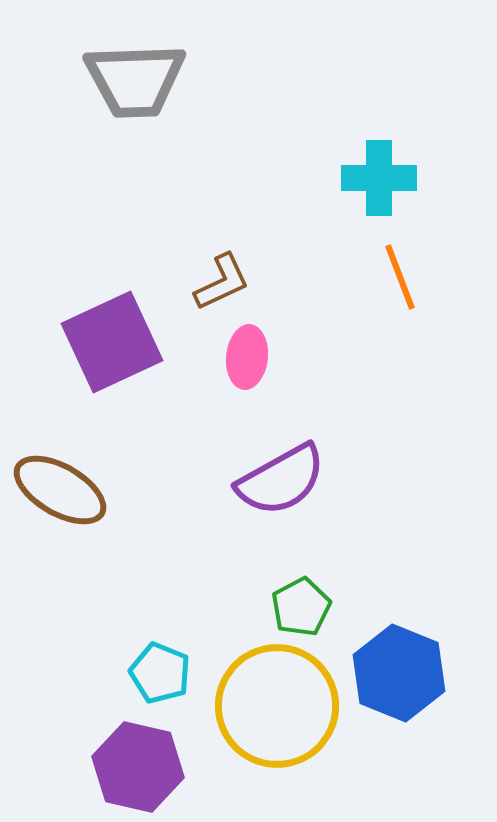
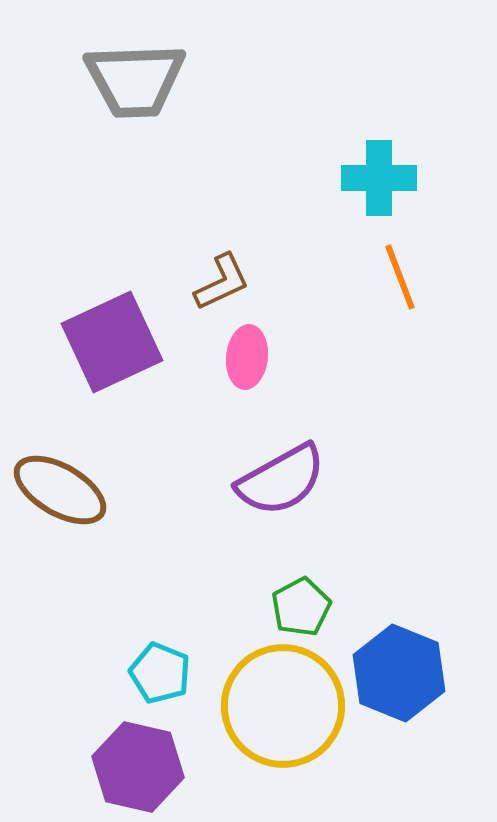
yellow circle: moved 6 px right
